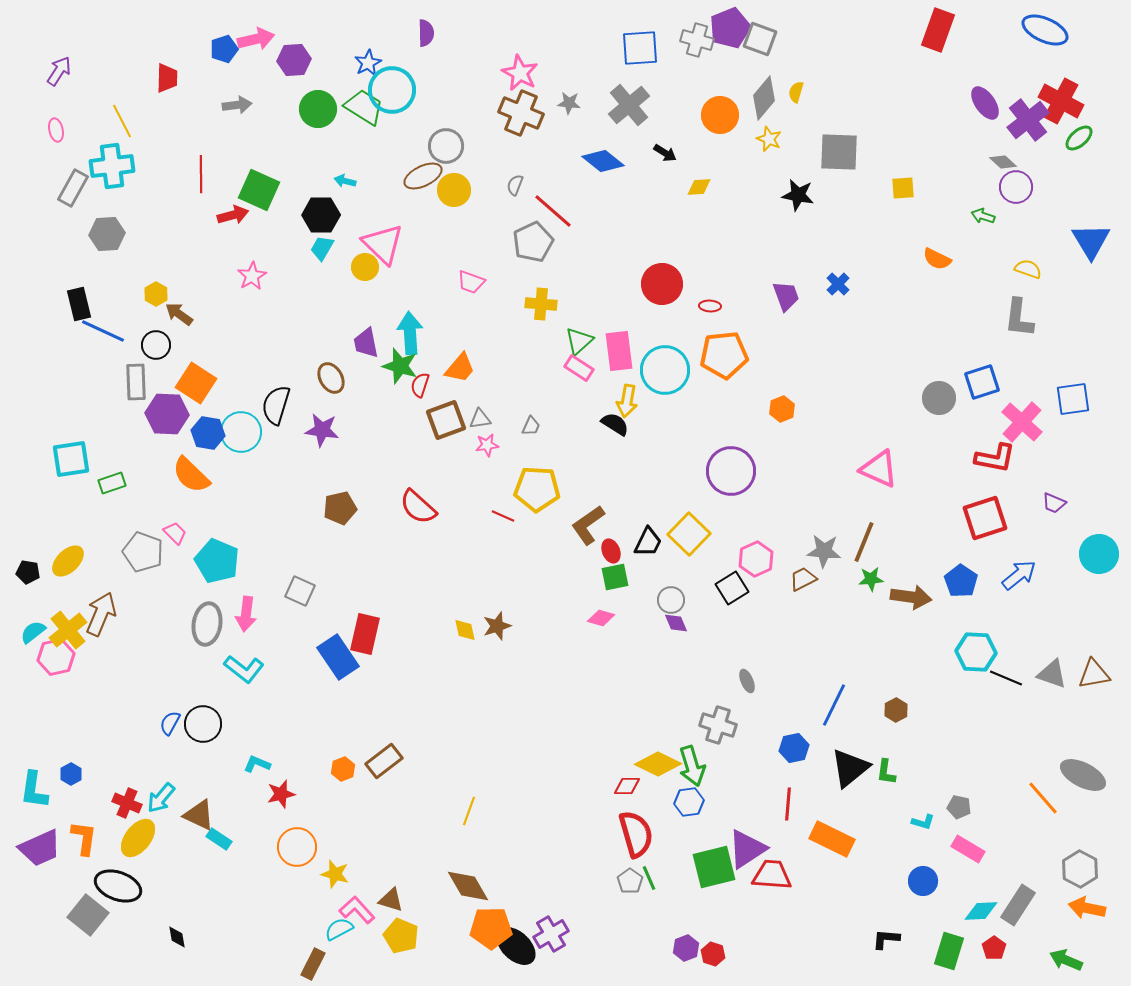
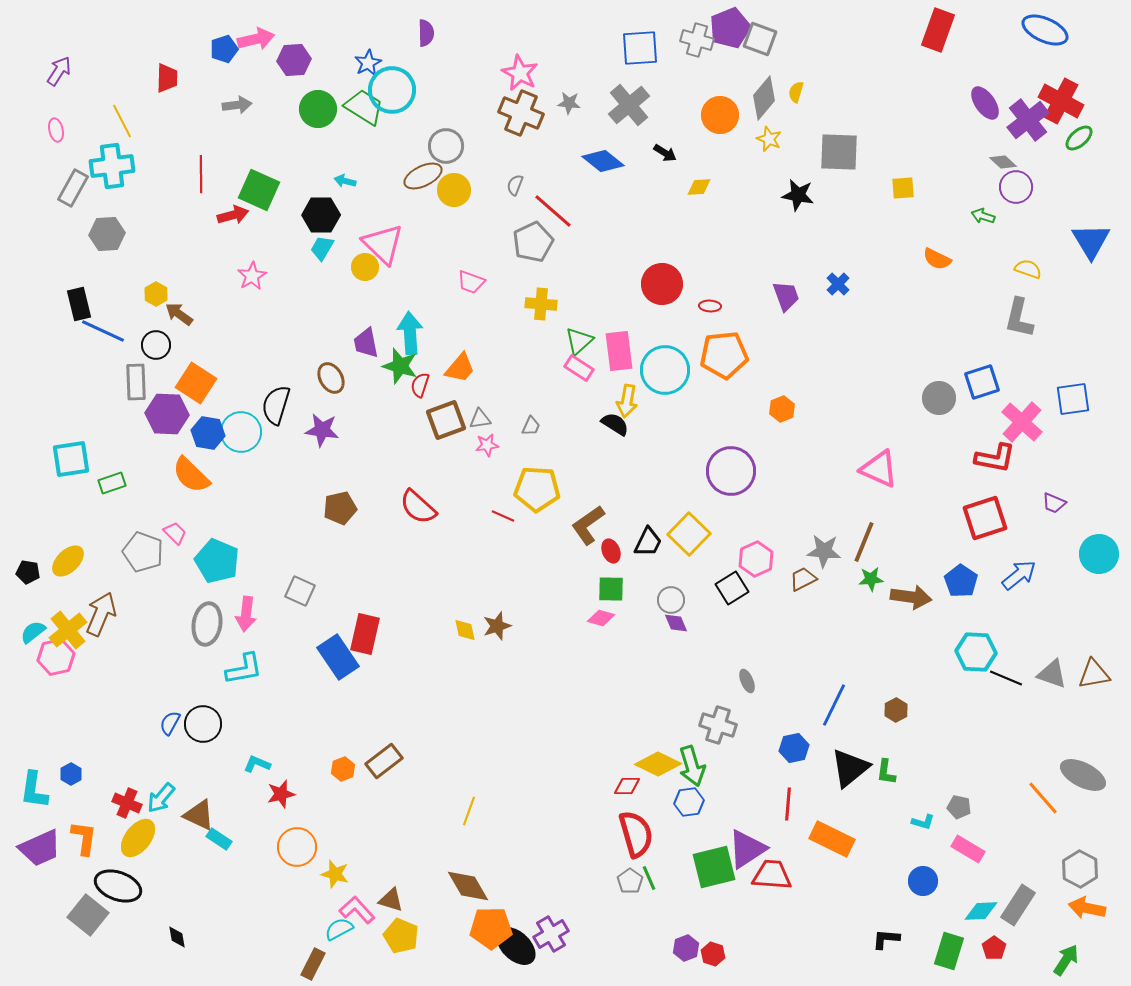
gray L-shape at (1019, 318): rotated 6 degrees clockwise
green square at (615, 577): moved 4 px left, 12 px down; rotated 12 degrees clockwise
cyan L-shape at (244, 669): rotated 48 degrees counterclockwise
green arrow at (1066, 960): rotated 100 degrees clockwise
